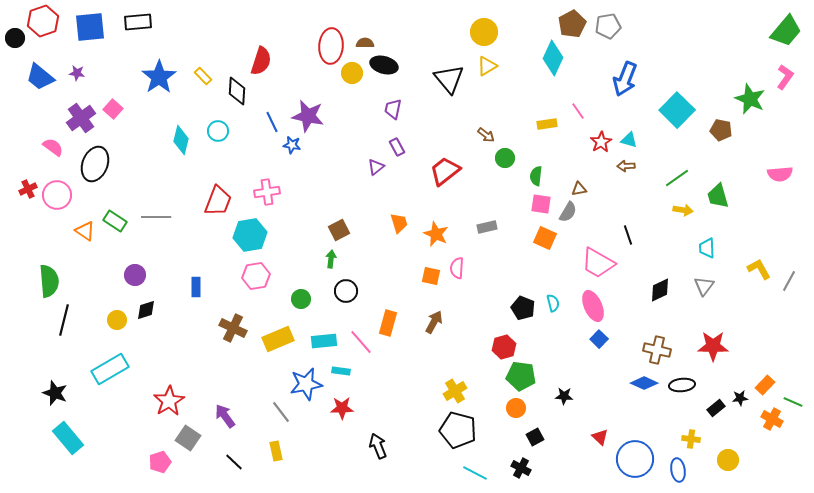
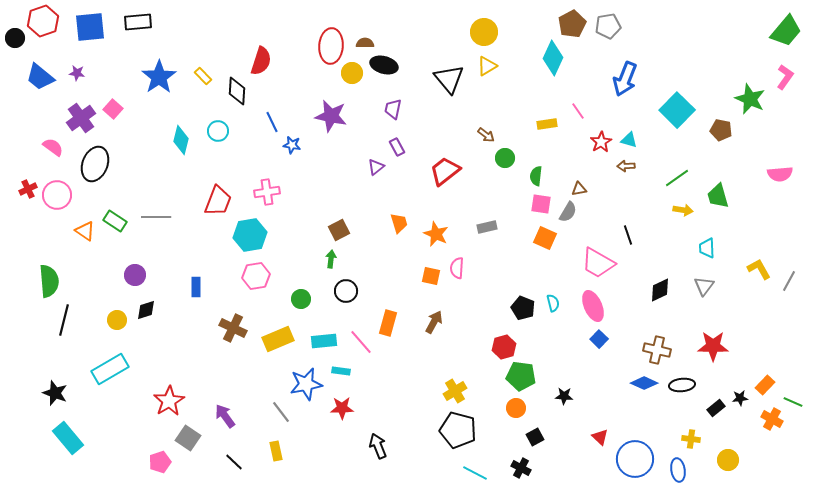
purple star at (308, 116): moved 23 px right
